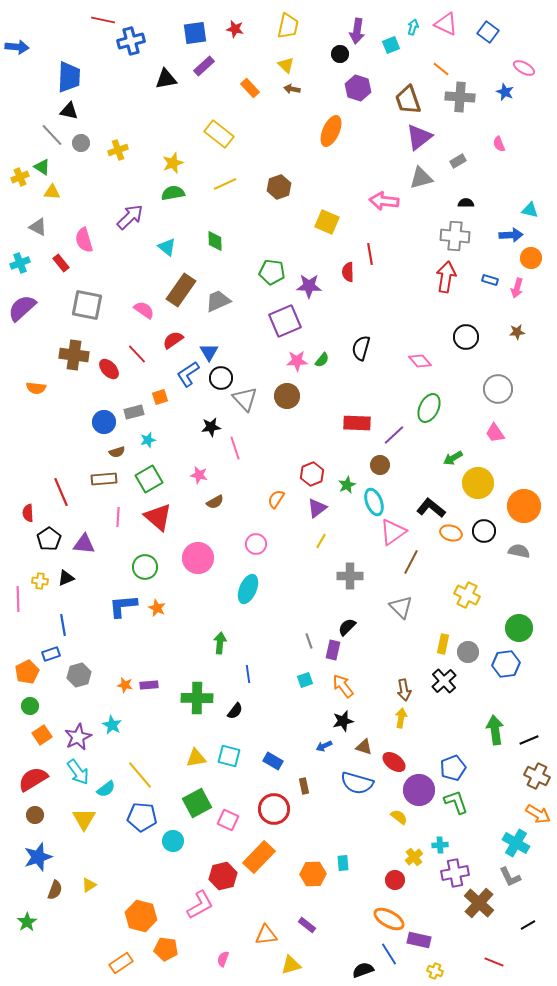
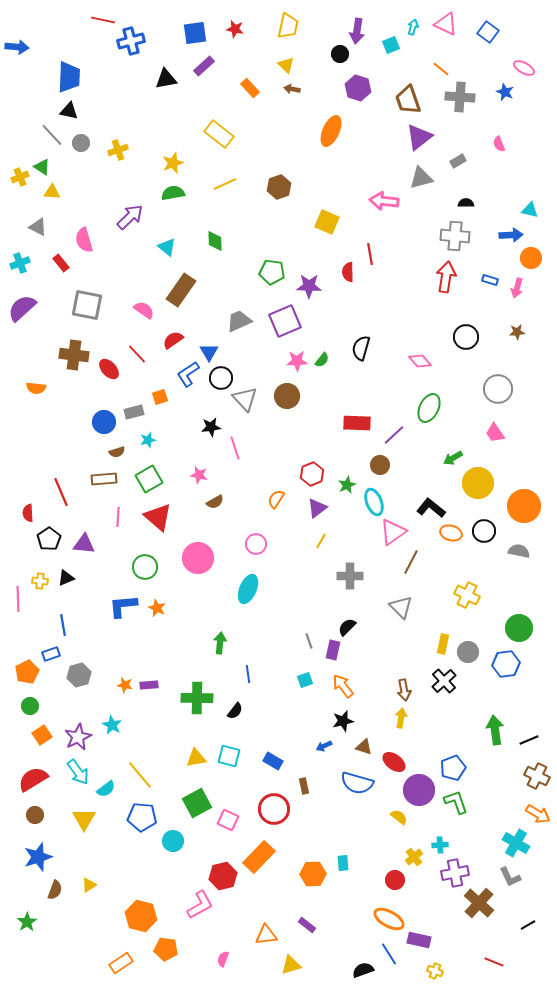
gray trapezoid at (218, 301): moved 21 px right, 20 px down
